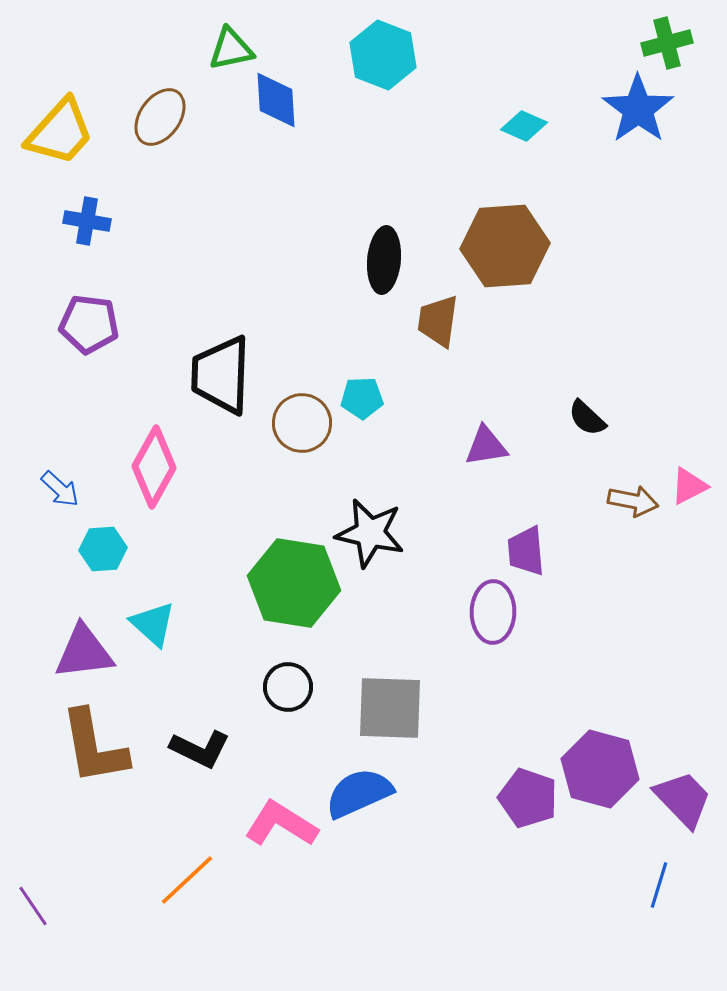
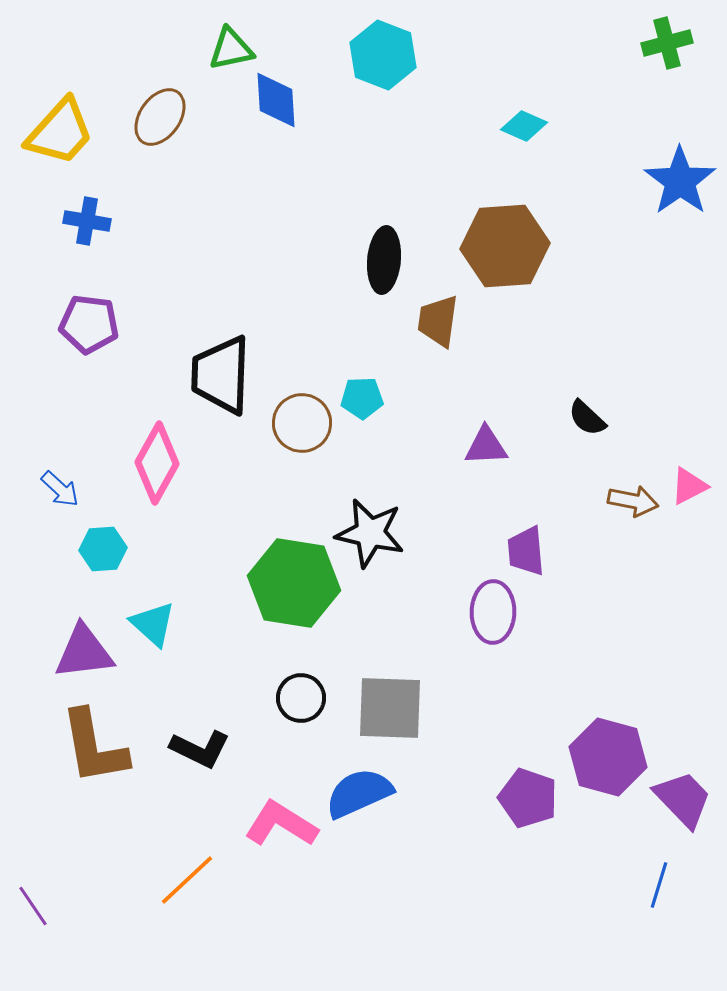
blue star at (638, 109): moved 42 px right, 72 px down
purple triangle at (486, 446): rotated 6 degrees clockwise
pink diamond at (154, 467): moved 3 px right, 4 px up
black circle at (288, 687): moved 13 px right, 11 px down
purple hexagon at (600, 769): moved 8 px right, 12 px up
